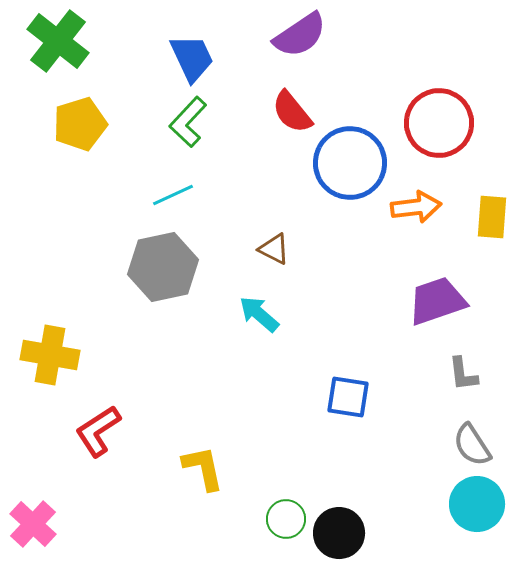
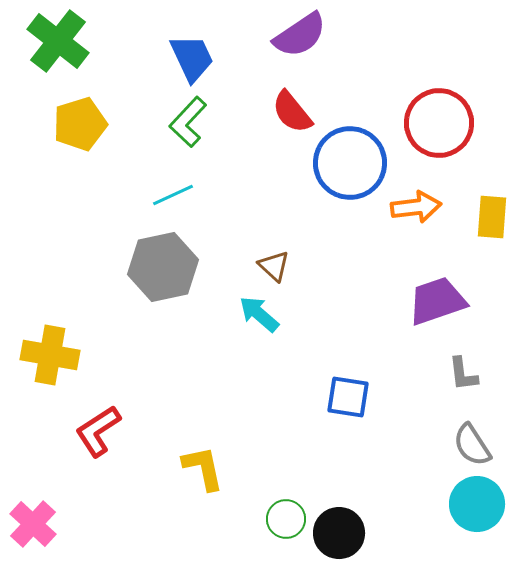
brown triangle: moved 17 px down; rotated 16 degrees clockwise
